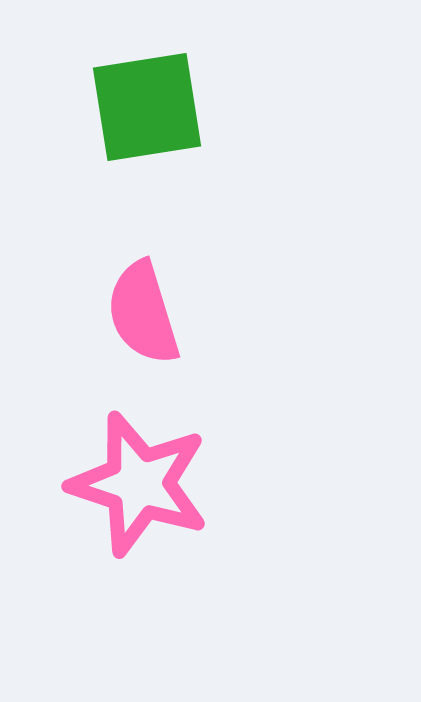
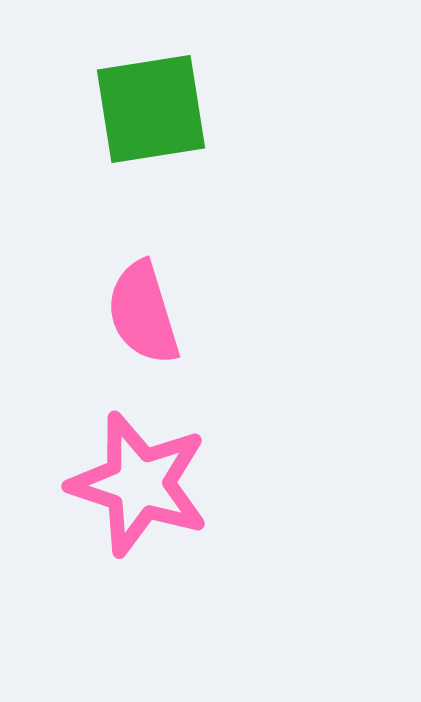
green square: moved 4 px right, 2 px down
